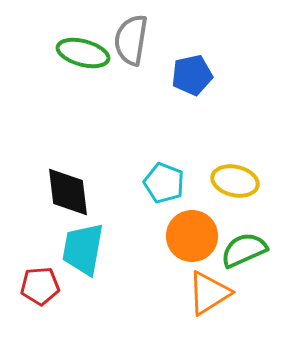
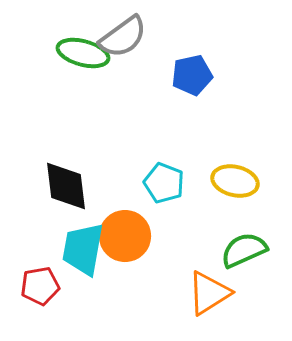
gray semicircle: moved 8 px left, 3 px up; rotated 135 degrees counterclockwise
black diamond: moved 2 px left, 6 px up
orange circle: moved 67 px left
red pentagon: rotated 6 degrees counterclockwise
